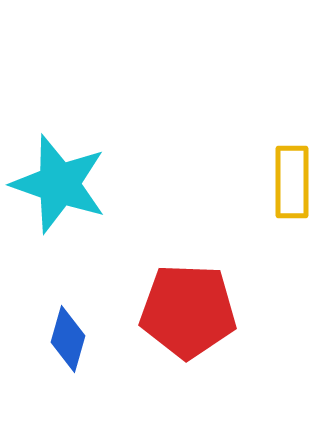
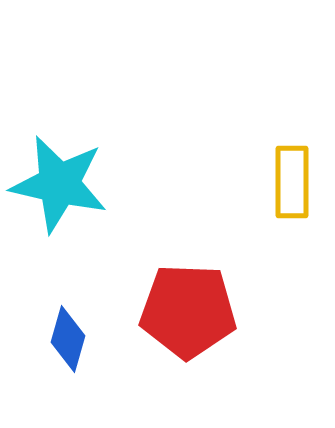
cyan star: rotated 6 degrees counterclockwise
